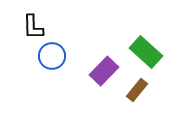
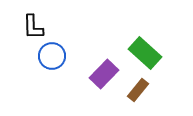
green rectangle: moved 1 px left, 1 px down
purple rectangle: moved 3 px down
brown rectangle: moved 1 px right
